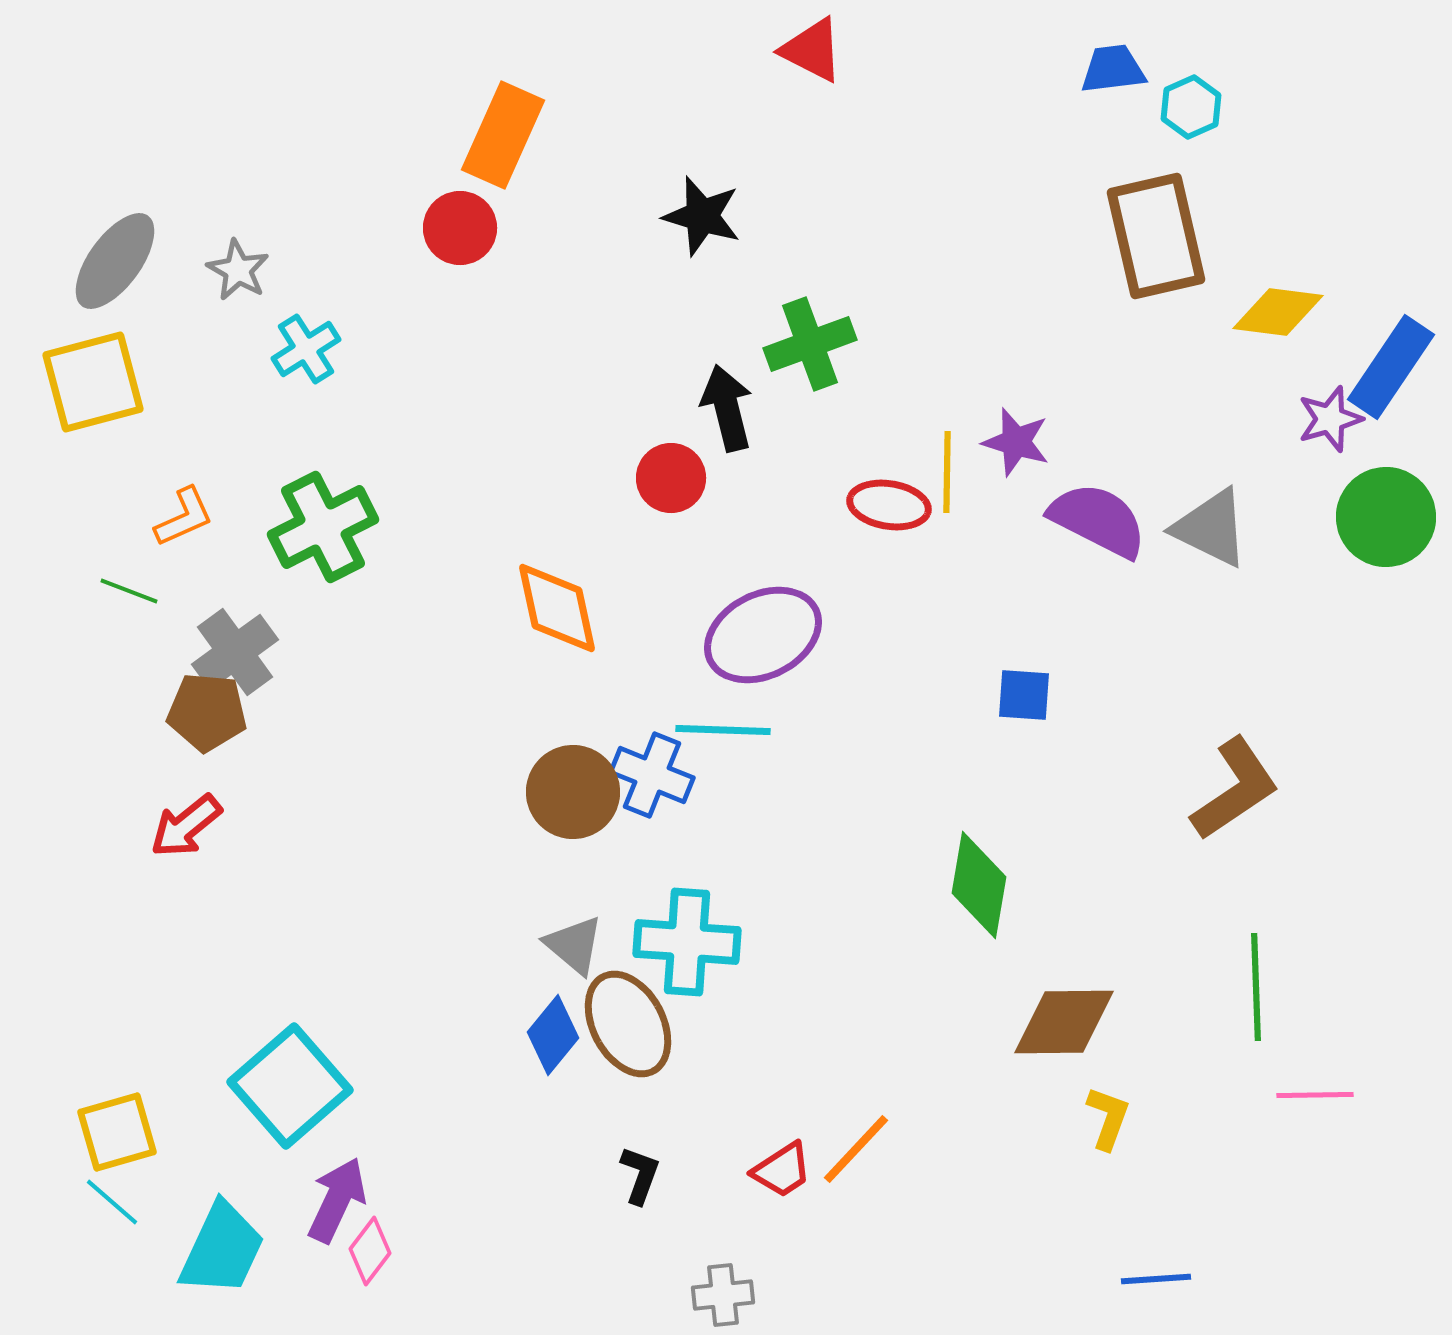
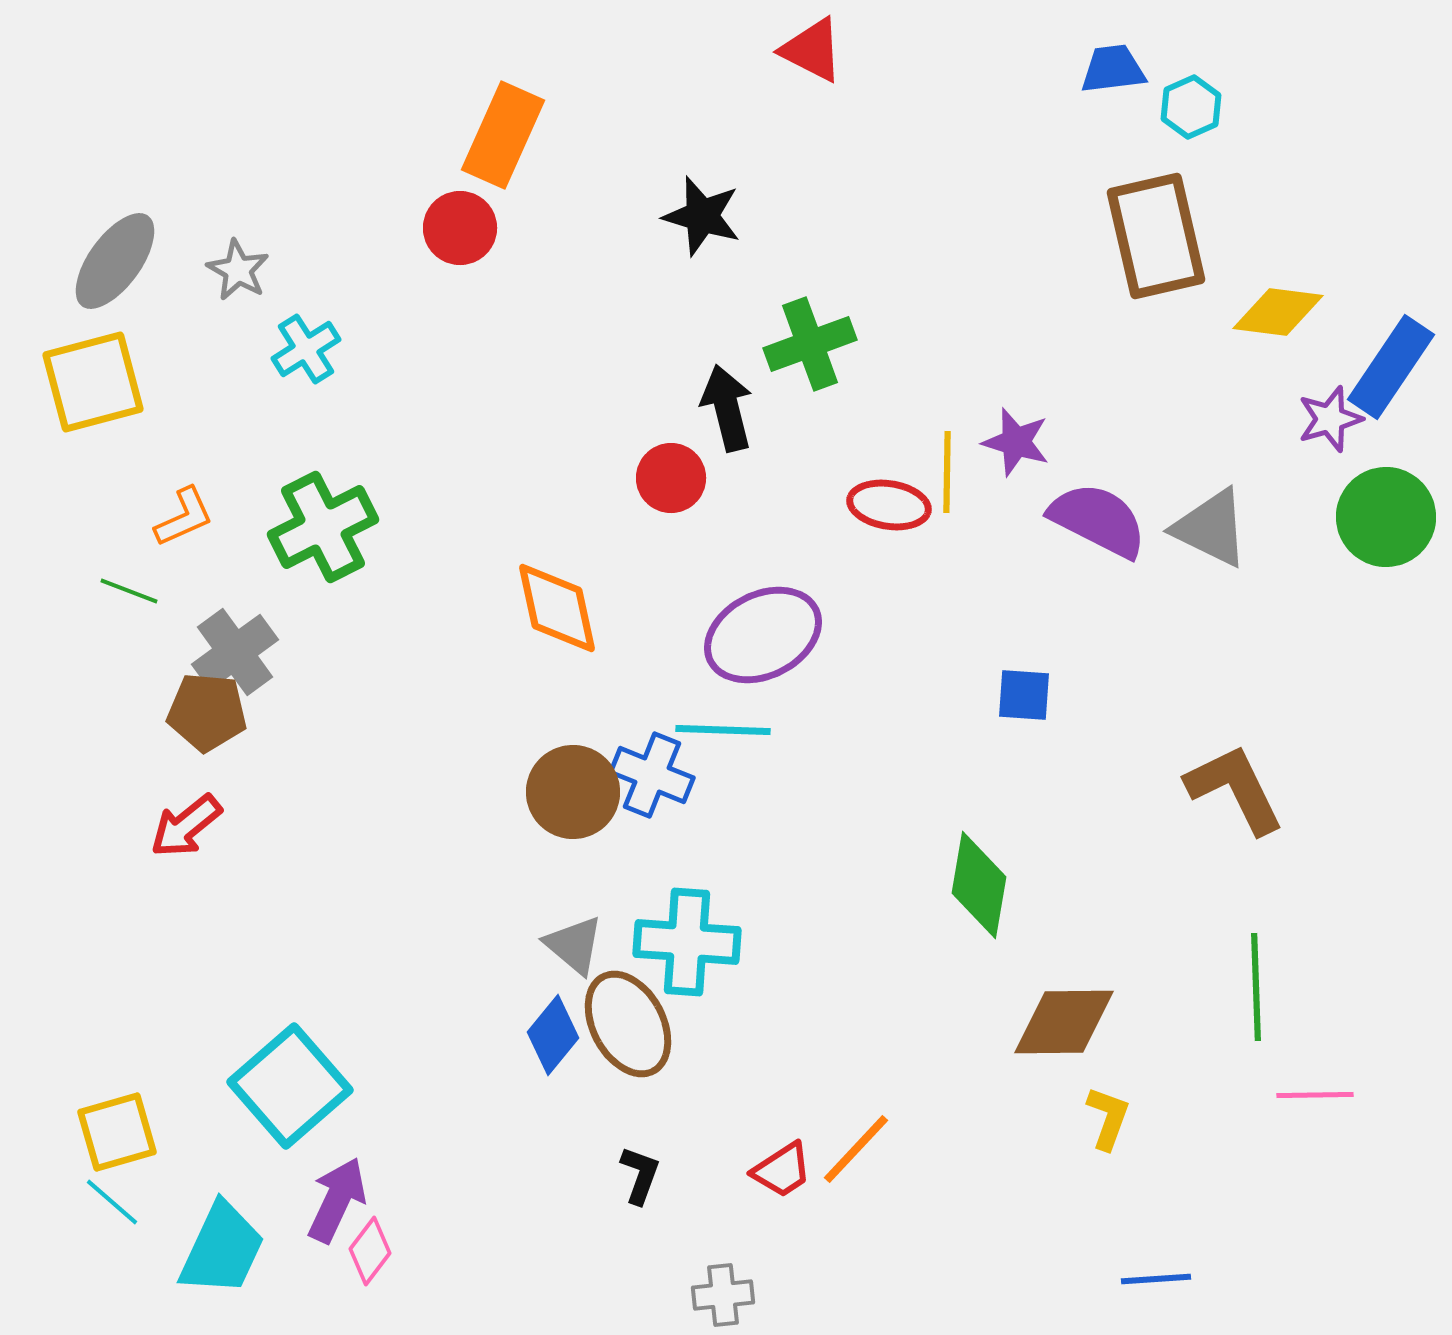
brown L-shape at (1235, 789): rotated 82 degrees counterclockwise
